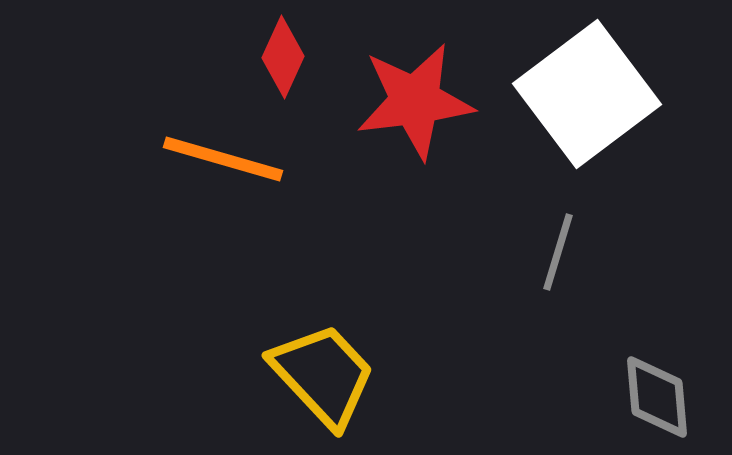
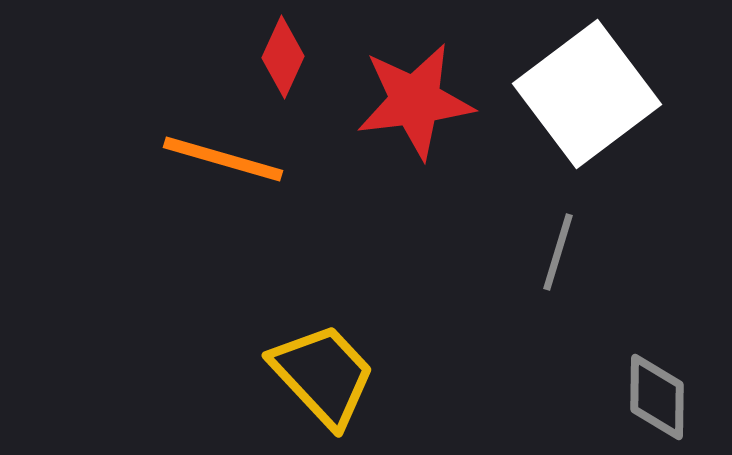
gray diamond: rotated 6 degrees clockwise
